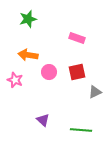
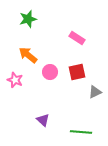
pink rectangle: rotated 14 degrees clockwise
orange arrow: rotated 30 degrees clockwise
pink circle: moved 1 px right
green line: moved 2 px down
